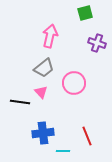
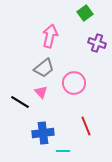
green square: rotated 21 degrees counterclockwise
black line: rotated 24 degrees clockwise
red line: moved 1 px left, 10 px up
